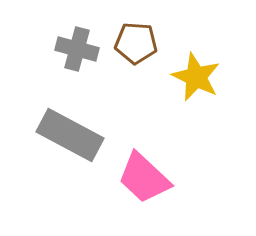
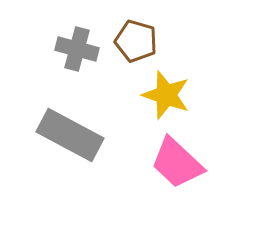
brown pentagon: moved 2 px up; rotated 12 degrees clockwise
yellow star: moved 30 px left, 18 px down; rotated 6 degrees counterclockwise
pink trapezoid: moved 33 px right, 15 px up
